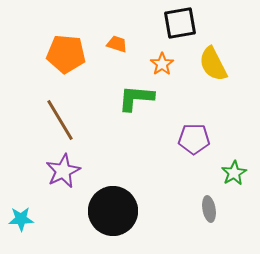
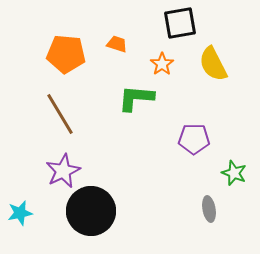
brown line: moved 6 px up
green star: rotated 20 degrees counterclockwise
black circle: moved 22 px left
cyan star: moved 1 px left, 6 px up; rotated 10 degrees counterclockwise
